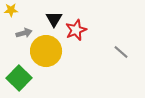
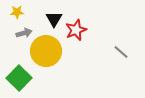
yellow star: moved 6 px right, 2 px down
